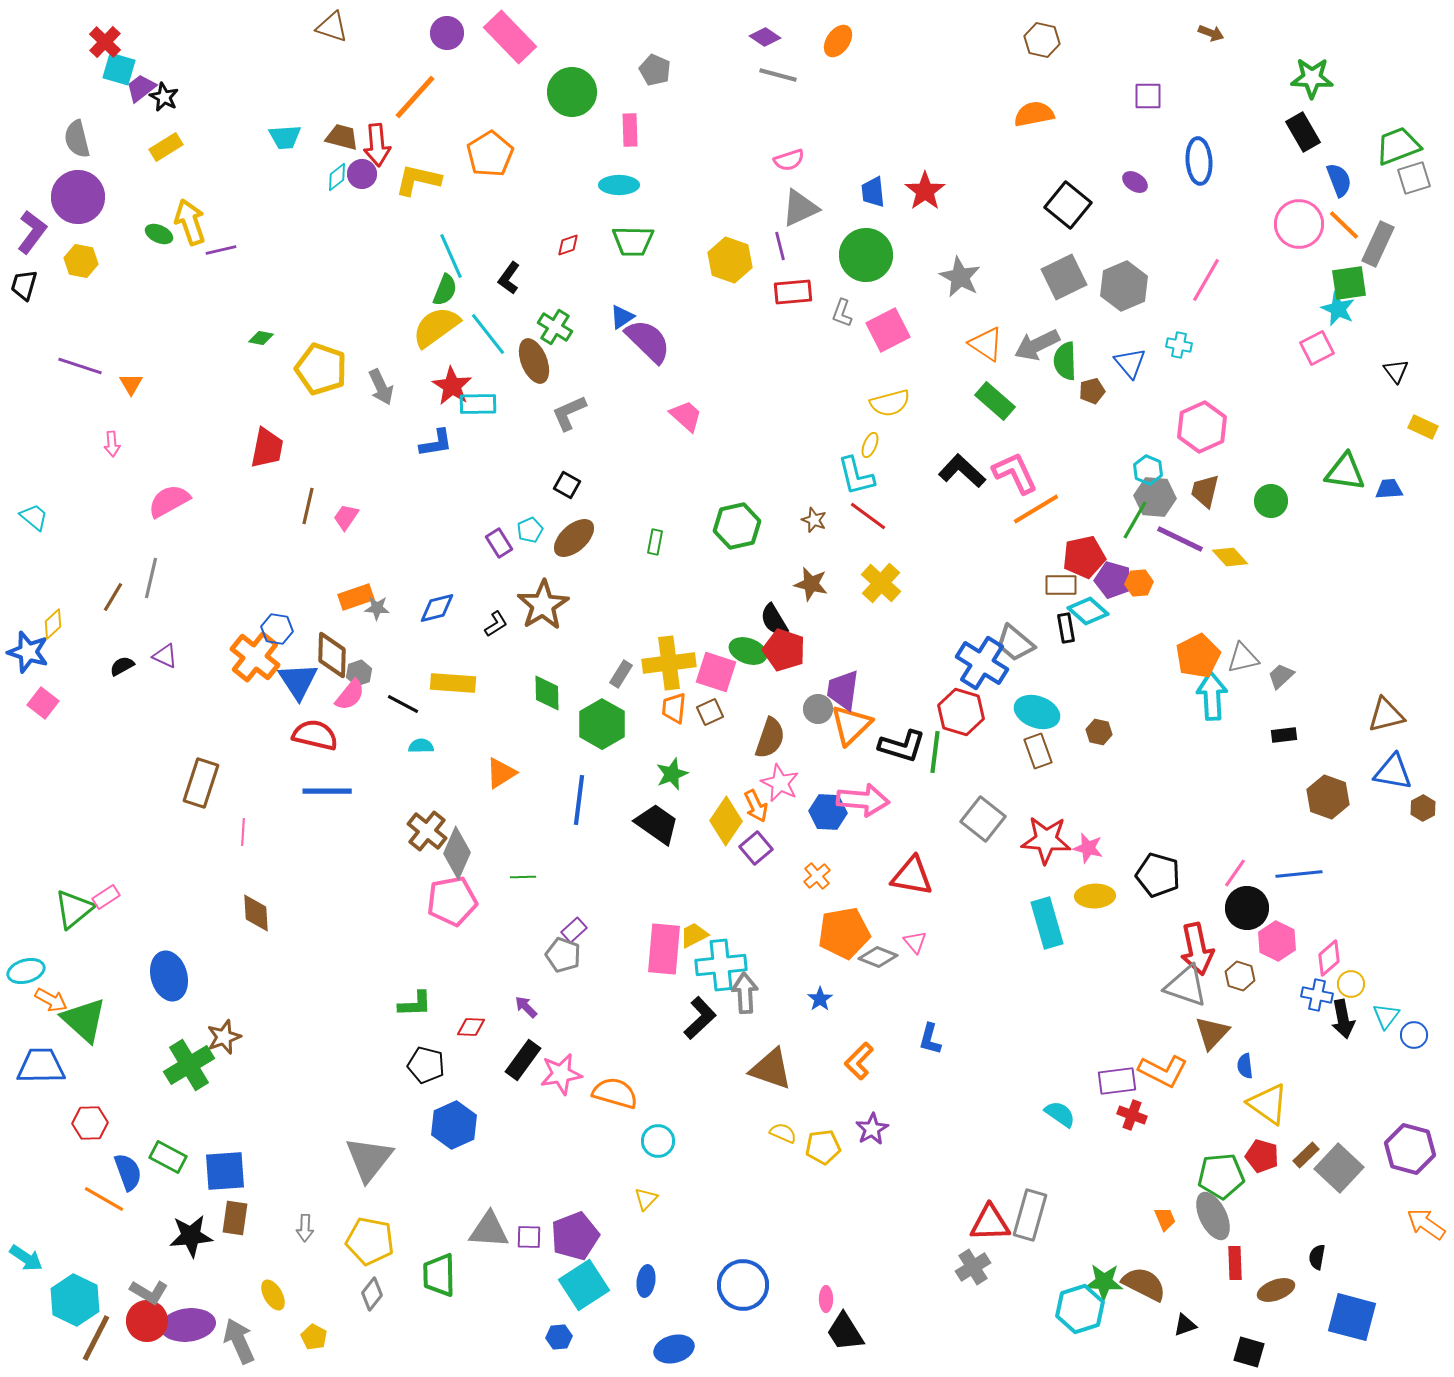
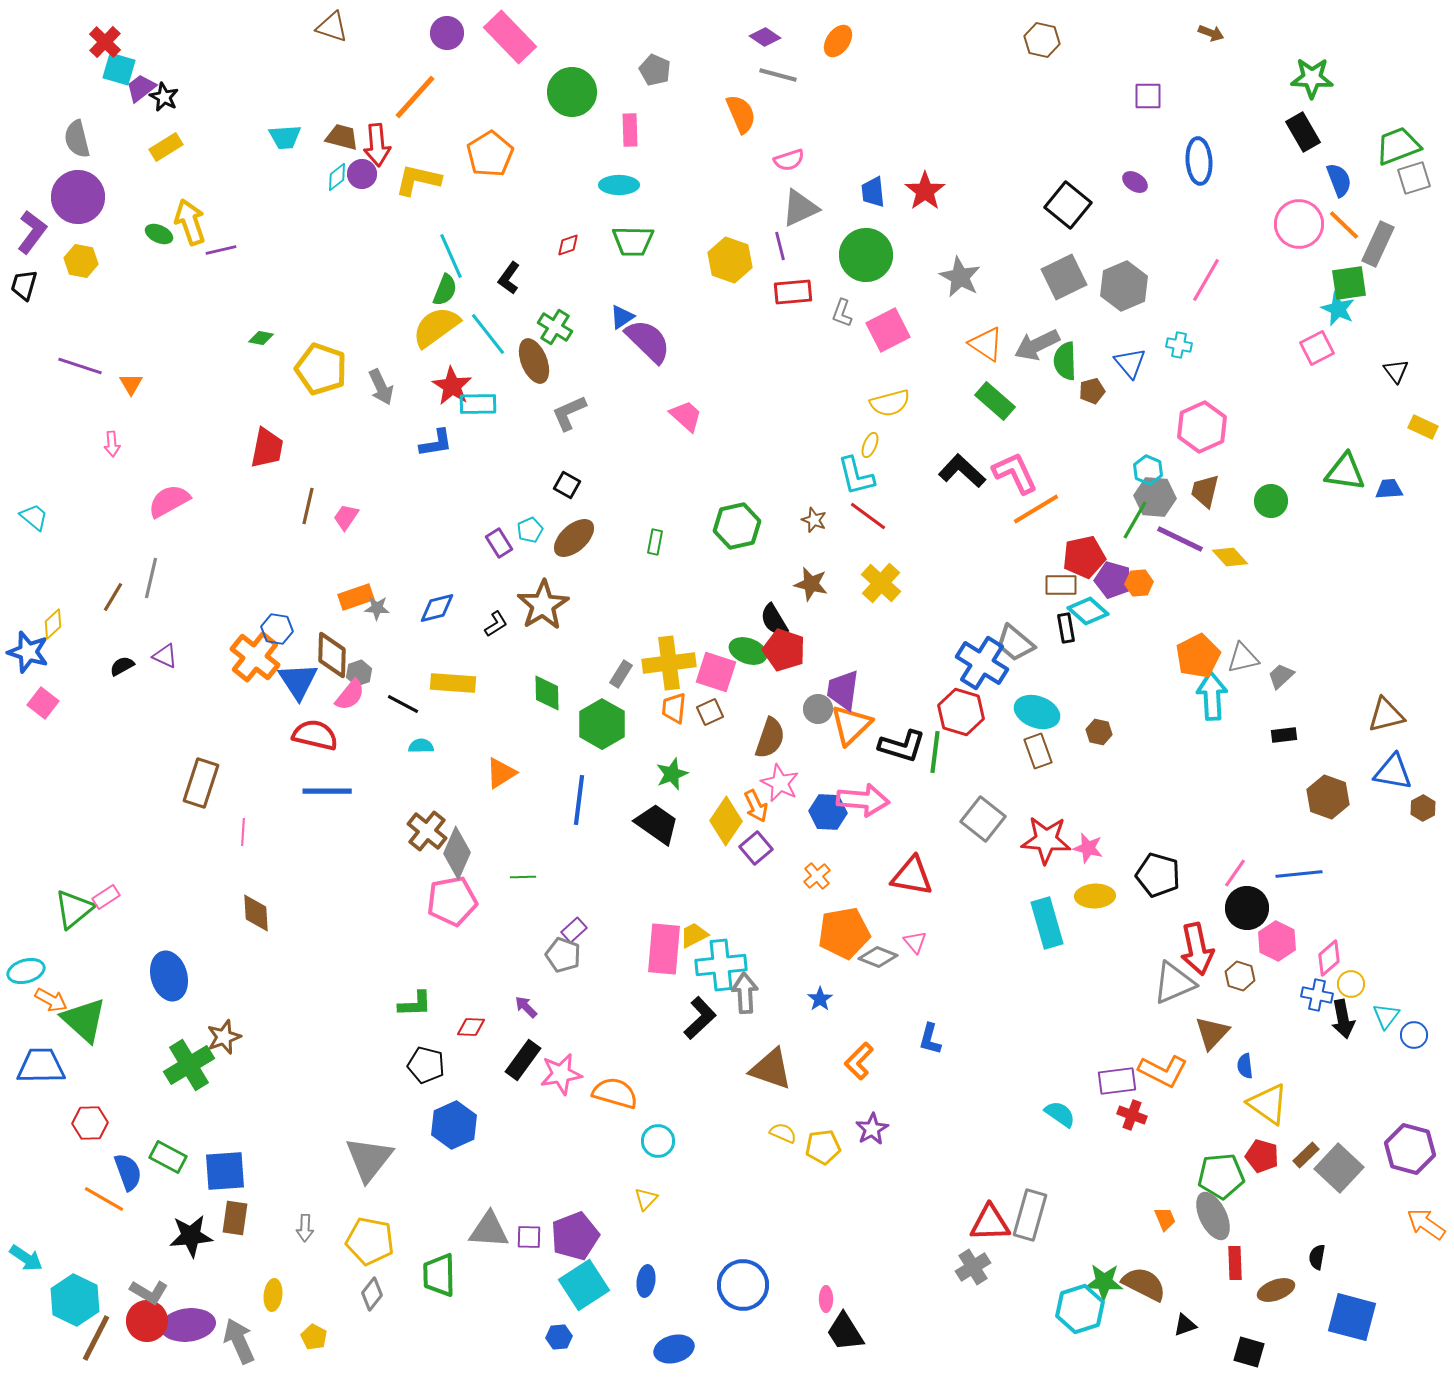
orange semicircle at (1034, 114): moved 293 px left; rotated 78 degrees clockwise
gray triangle at (1186, 986): moved 12 px left, 3 px up; rotated 42 degrees counterclockwise
yellow ellipse at (273, 1295): rotated 36 degrees clockwise
